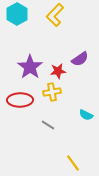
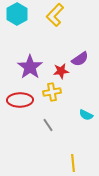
red star: moved 3 px right
gray line: rotated 24 degrees clockwise
yellow line: rotated 30 degrees clockwise
